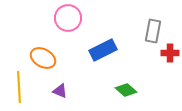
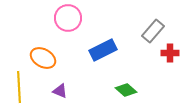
gray rectangle: rotated 30 degrees clockwise
